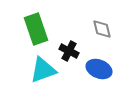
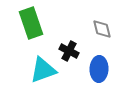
green rectangle: moved 5 px left, 6 px up
blue ellipse: rotated 70 degrees clockwise
